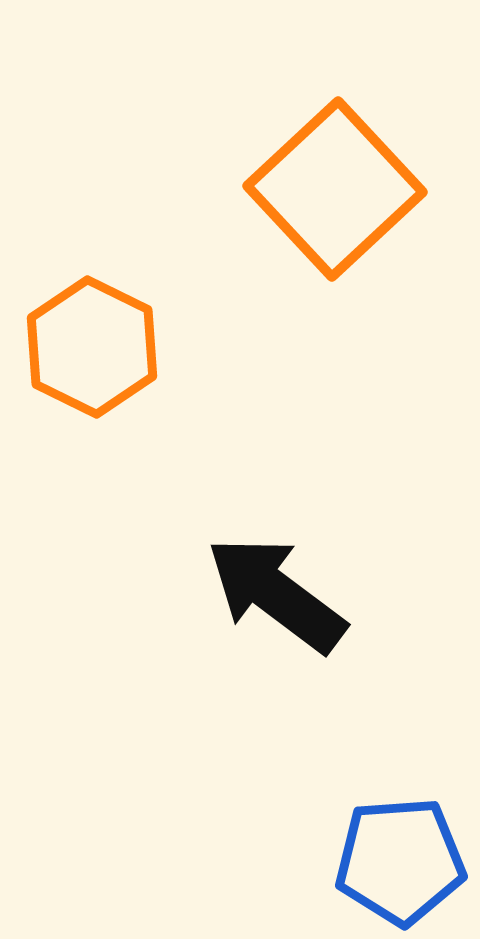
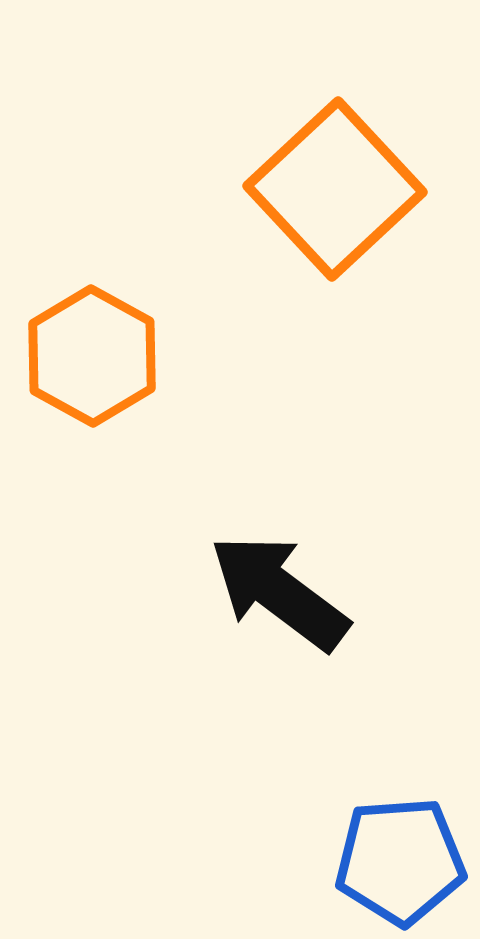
orange hexagon: moved 9 px down; rotated 3 degrees clockwise
black arrow: moved 3 px right, 2 px up
